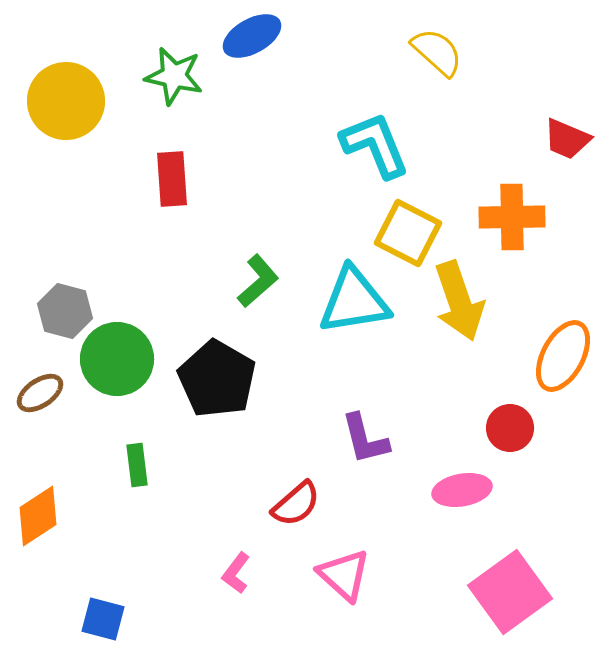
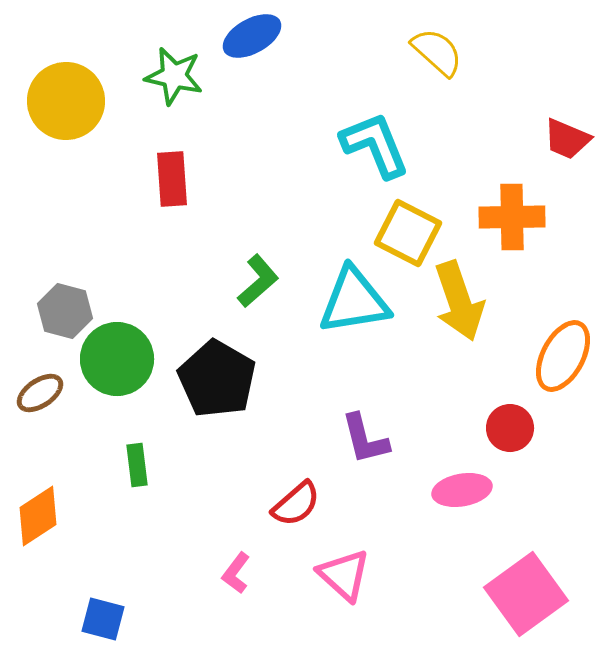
pink square: moved 16 px right, 2 px down
